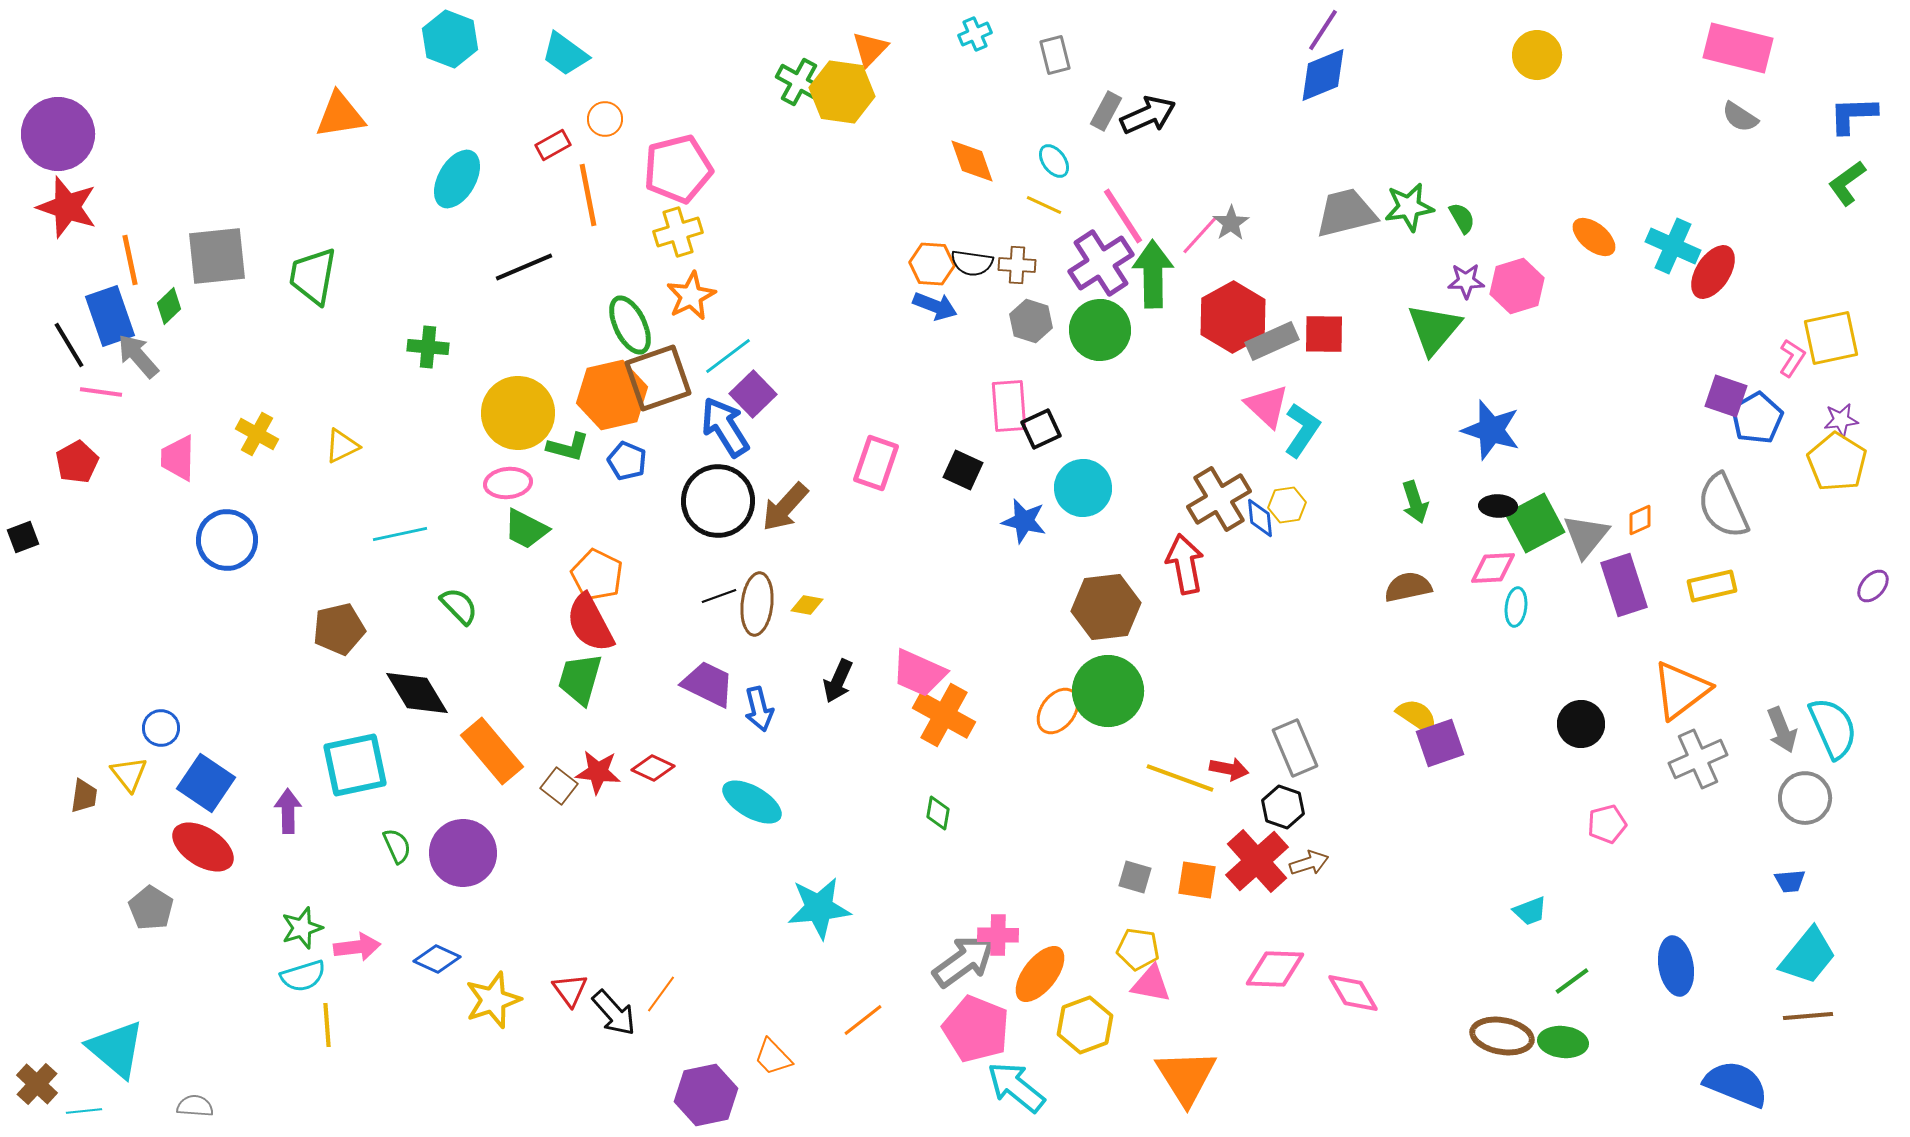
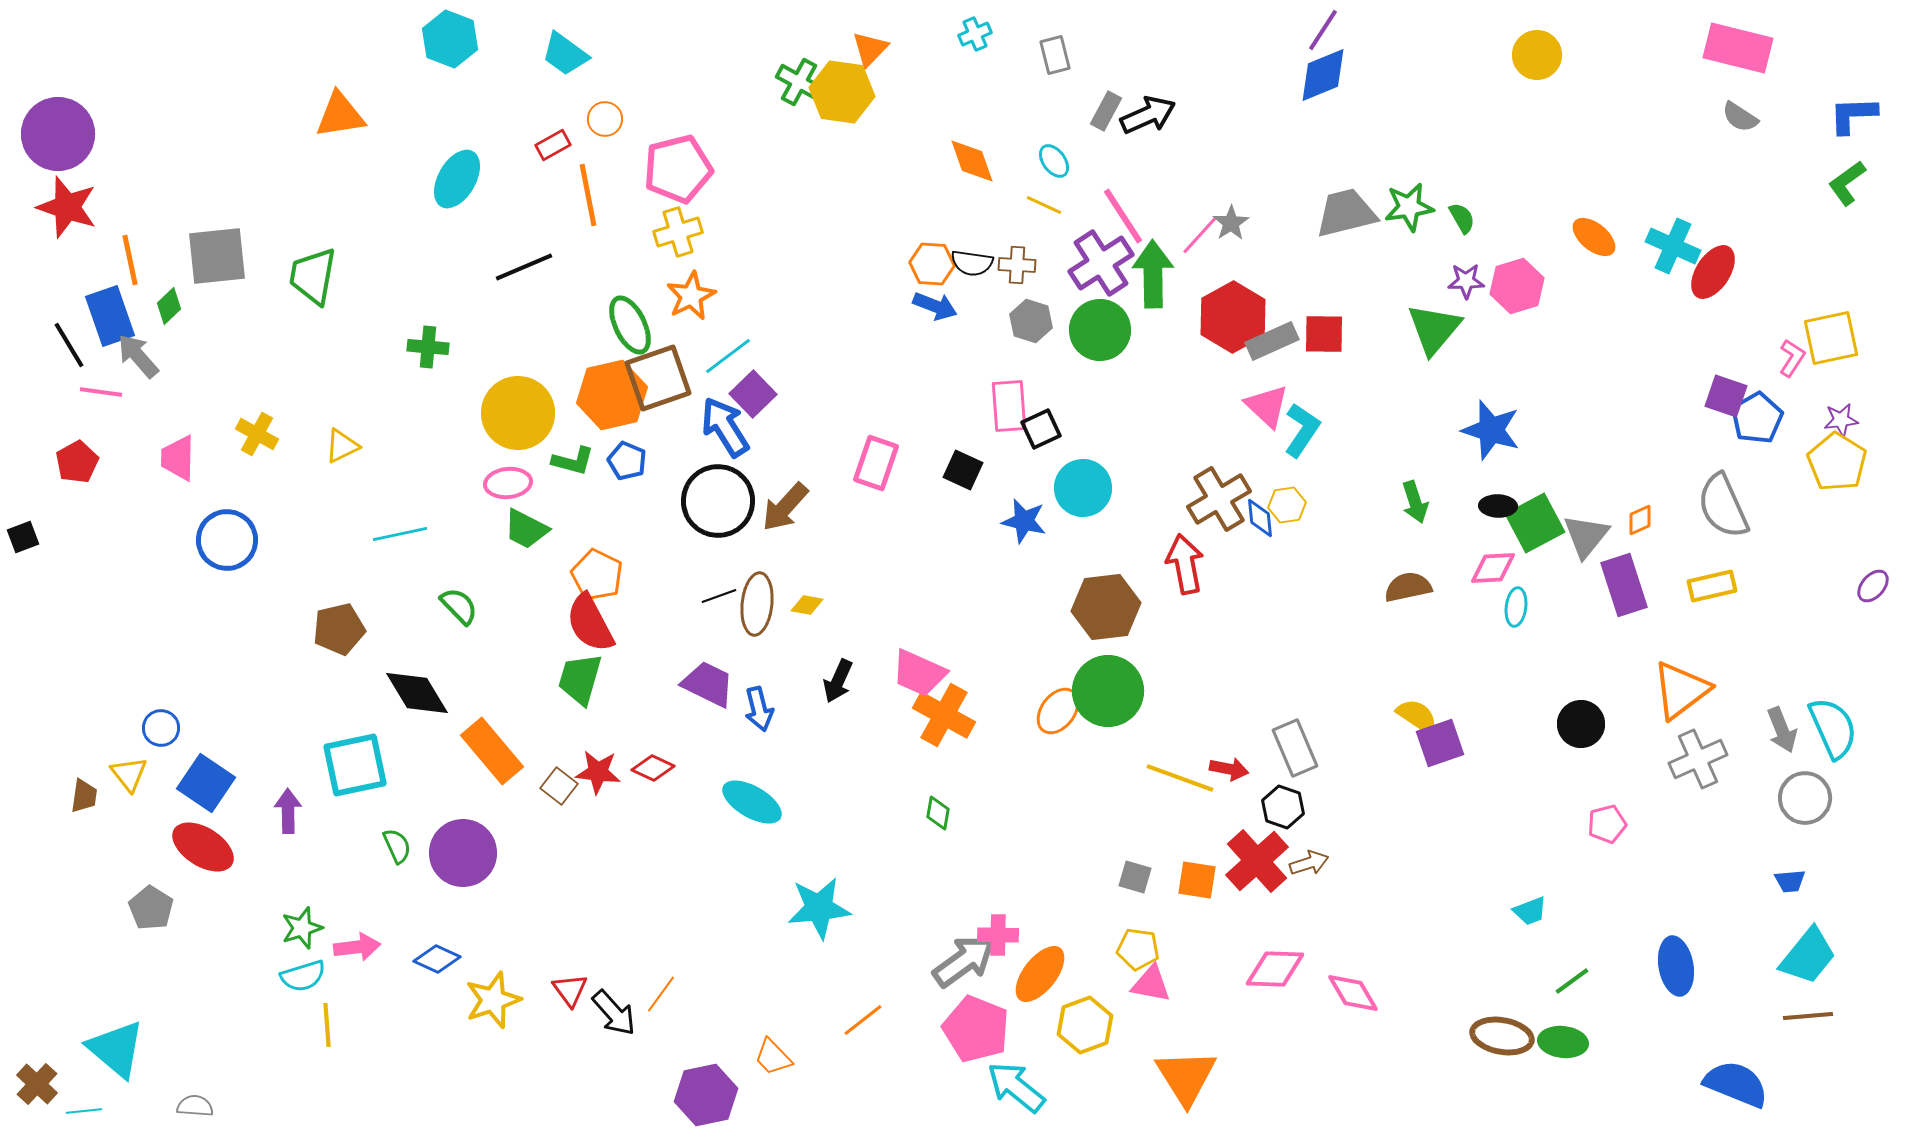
green L-shape at (568, 447): moved 5 px right, 14 px down
